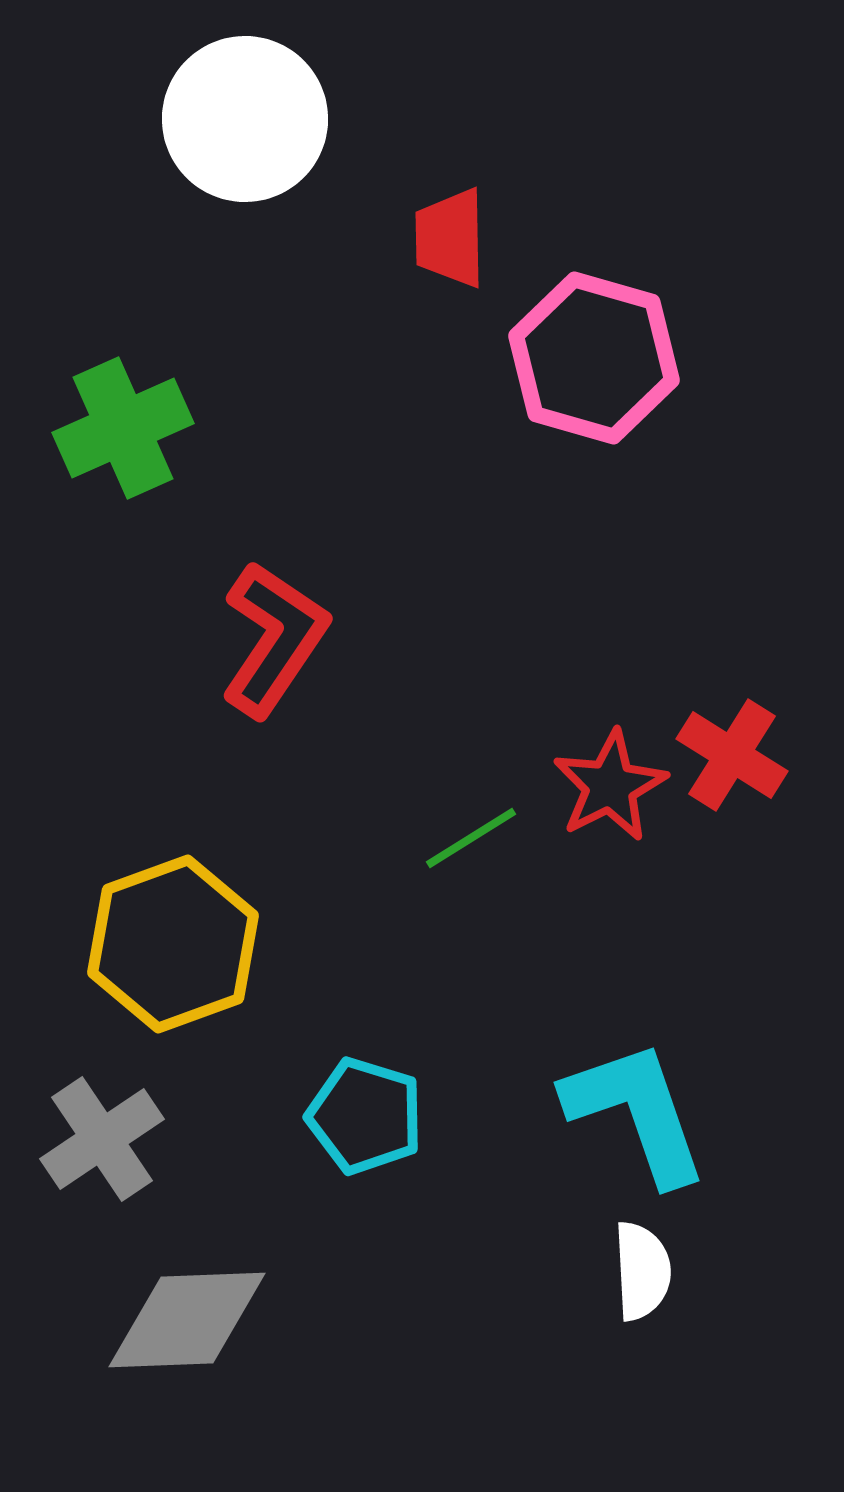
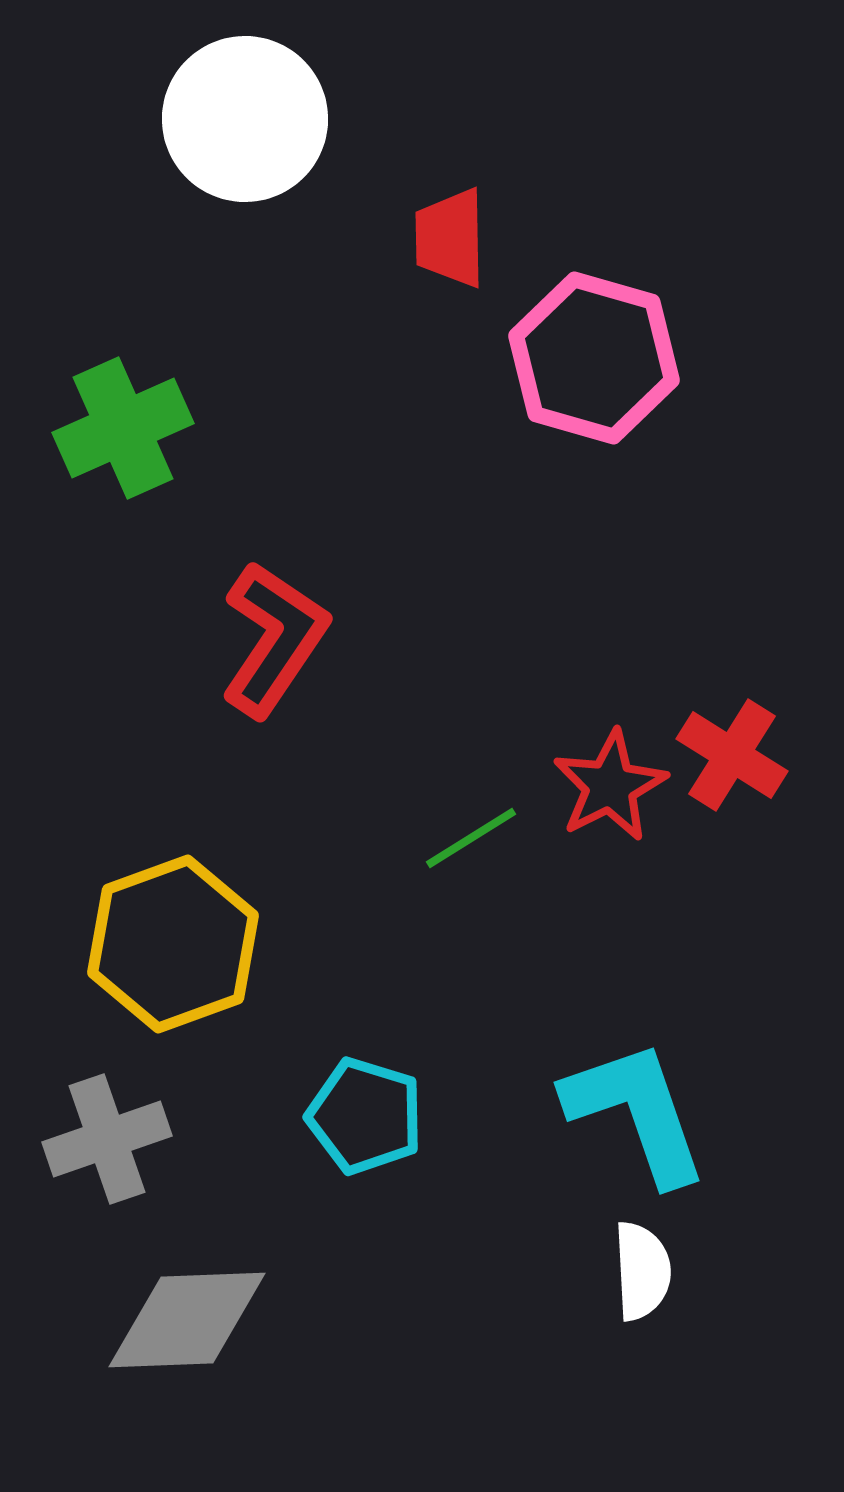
gray cross: moved 5 px right; rotated 15 degrees clockwise
